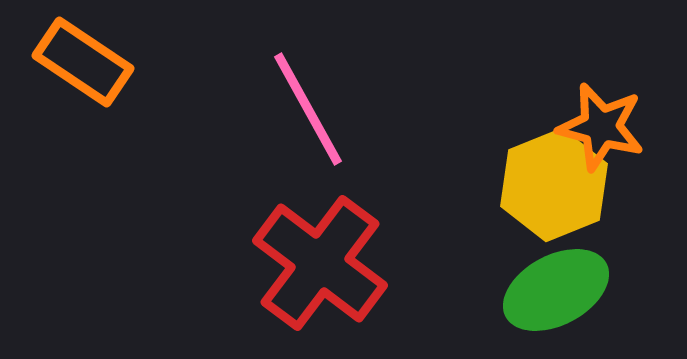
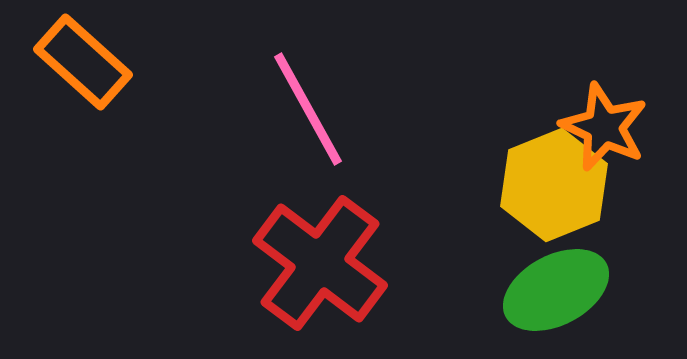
orange rectangle: rotated 8 degrees clockwise
orange star: moved 3 px right; rotated 10 degrees clockwise
